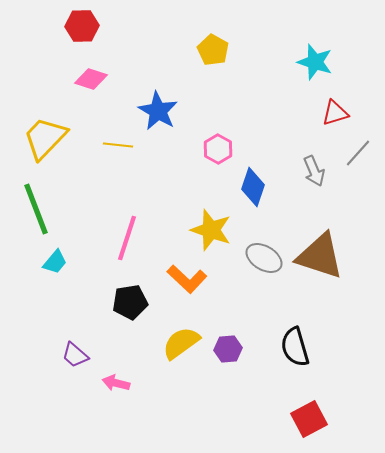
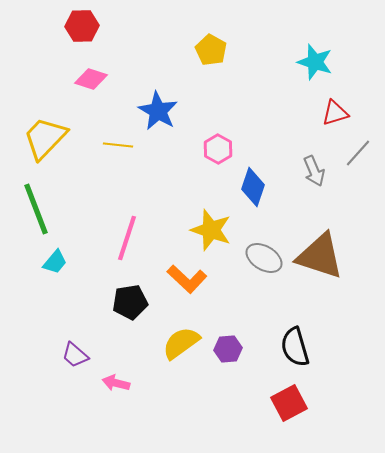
yellow pentagon: moved 2 px left
red square: moved 20 px left, 16 px up
